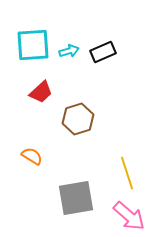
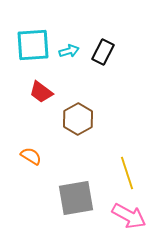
black rectangle: rotated 40 degrees counterclockwise
red trapezoid: rotated 80 degrees clockwise
brown hexagon: rotated 12 degrees counterclockwise
orange semicircle: moved 1 px left
pink arrow: rotated 12 degrees counterclockwise
